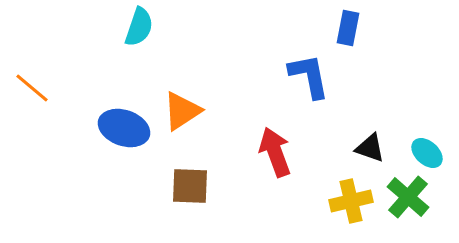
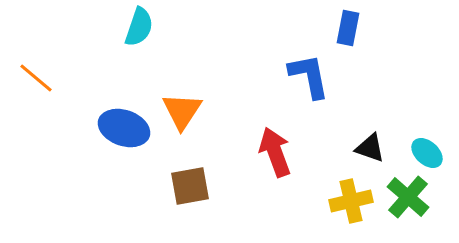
orange line: moved 4 px right, 10 px up
orange triangle: rotated 24 degrees counterclockwise
brown square: rotated 12 degrees counterclockwise
